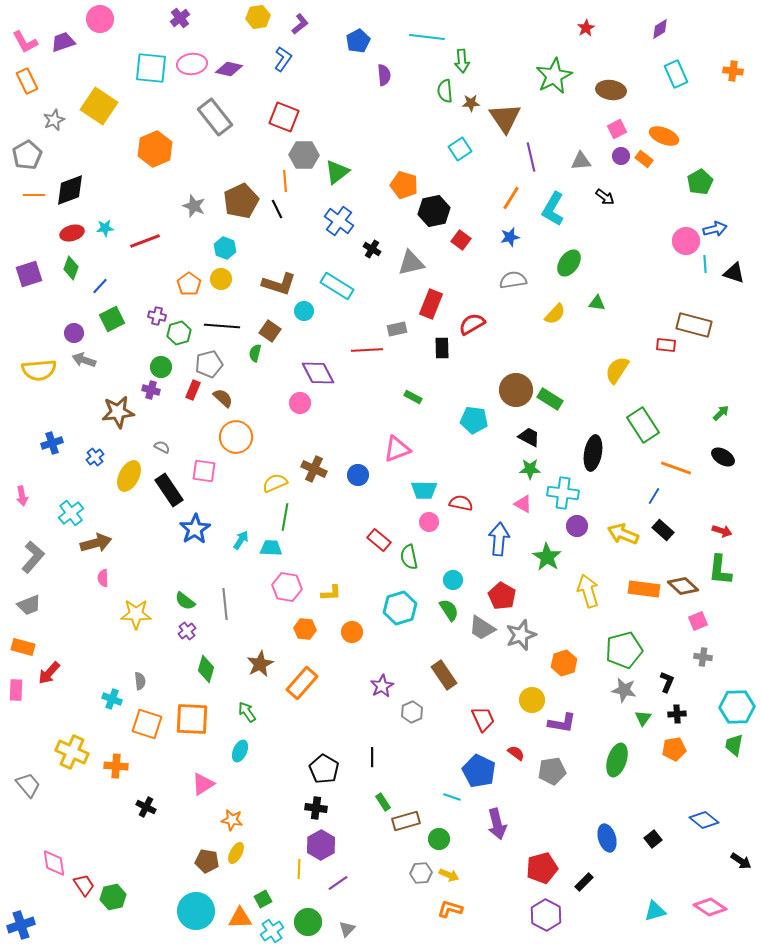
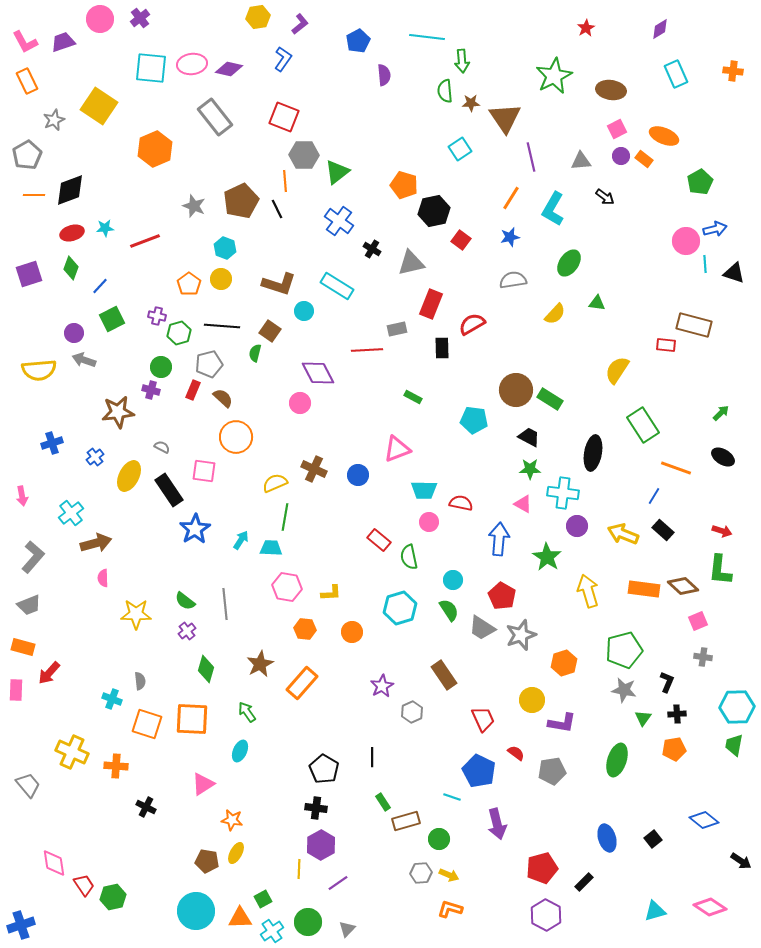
purple cross at (180, 18): moved 40 px left
